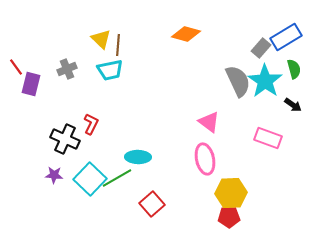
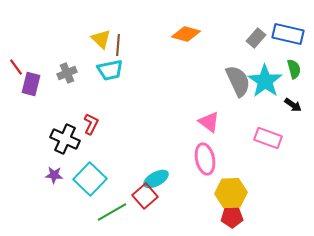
blue rectangle: moved 2 px right, 3 px up; rotated 44 degrees clockwise
gray rectangle: moved 5 px left, 10 px up
gray cross: moved 4 px down
cyan ellipse: moved 18 px right, 22 px down; rotated 30 degrees counterclockwise
green line: moved 5 px left, 34 px down
red square: moved 7 px left, 8 px up
red pentagon: moved 3 px right
